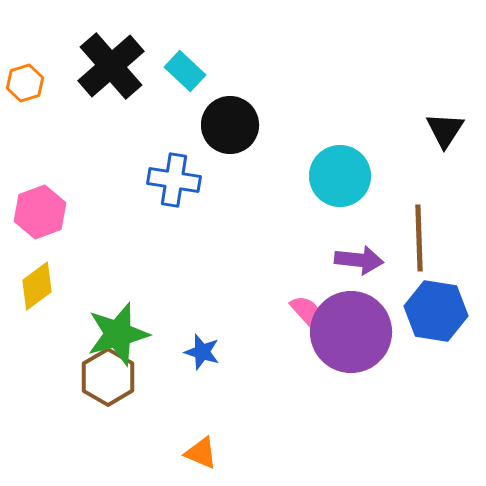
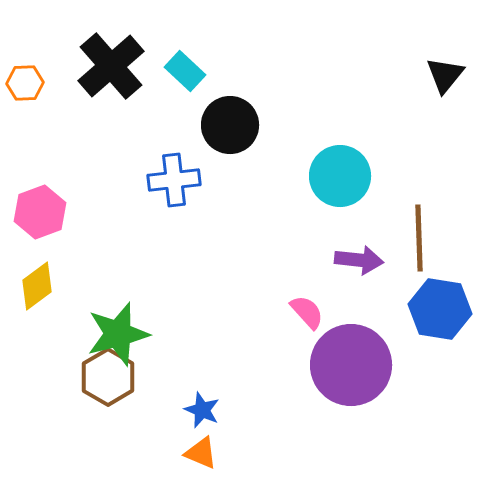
orange hexagon: rotated 15 degrees clockwise
black triangle: moved 55 px up; rotated 6 degrees clockwise
blue cross: rotated 15 degrees counterclockwise
blue hexagon: moved 4 px right, 2 px up
purple circle: moved 33 px down
blue star: moved 58 px down; rotated 6 degrees clockwise
